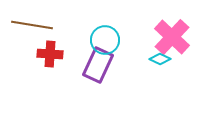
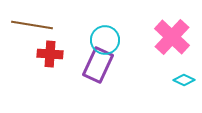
cyan diamond: moved 24 px right, 21 px down
